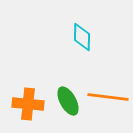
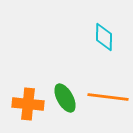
cyan diamond: moved 22 px right
green ellipse: moved 3 px left, 3 px up
